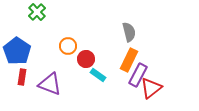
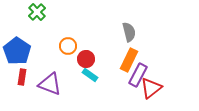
cyan rectangle: moved 8 px left
